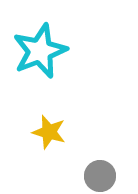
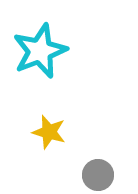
gray circle: moved 2 px left, 1 px up
